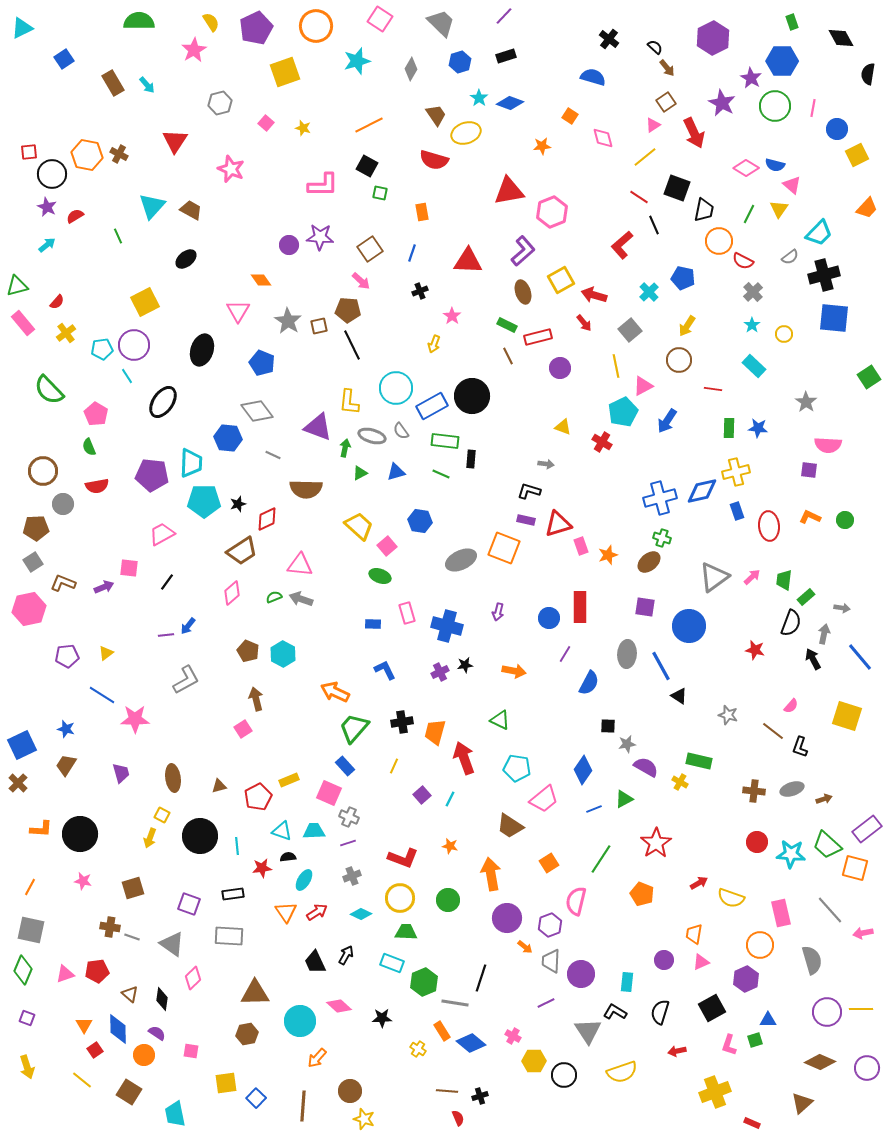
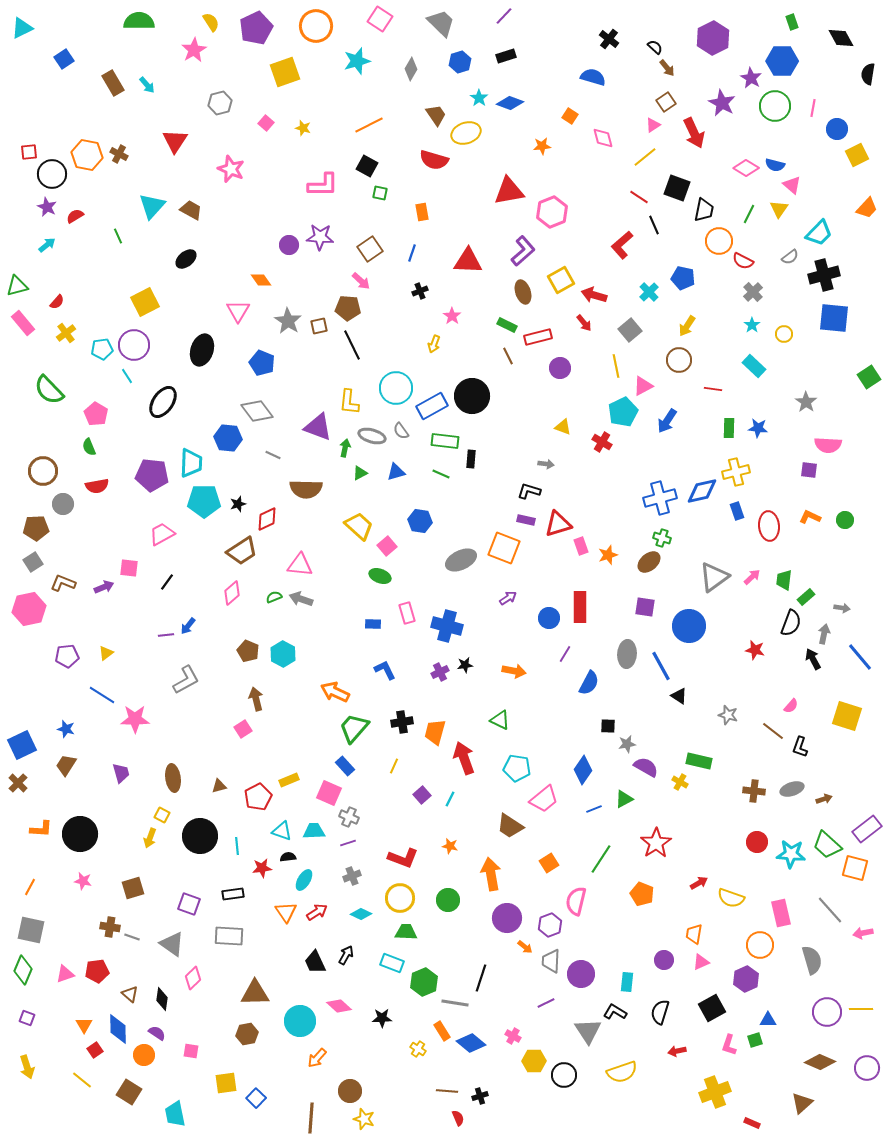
brown pentagon at (348, 310): moved 2 px up
purple arrow at (498, 612): moved 10 px right, 14 px up; rotated 138 degrees counterclockwise
brown line at (303, 1106): moved 8 px right, 12 px down
